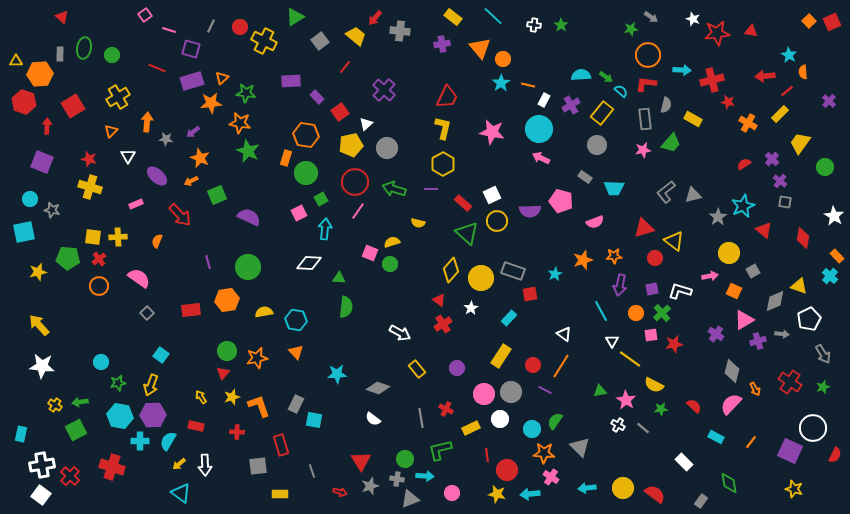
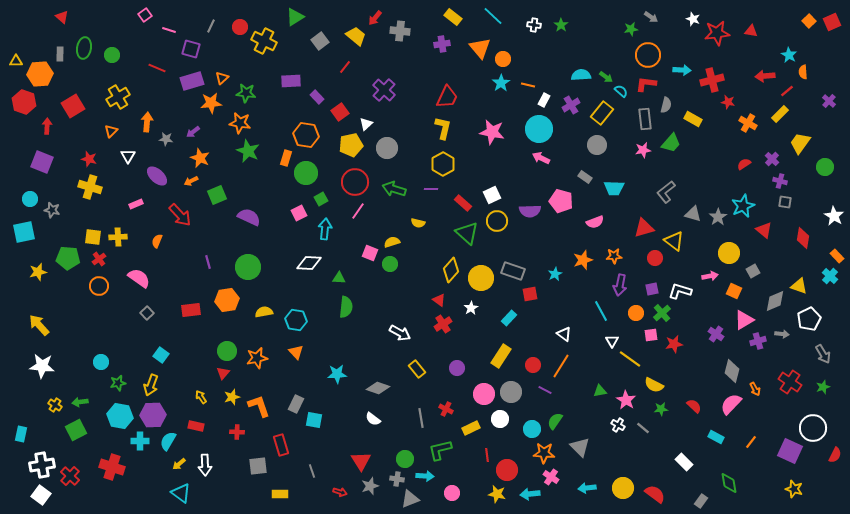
purple cross at (780, 181): rotated 24 degrees counterclockwise
gray triangle at (693, 195): moved 19 px down; rotated 30 degrees clockwise
